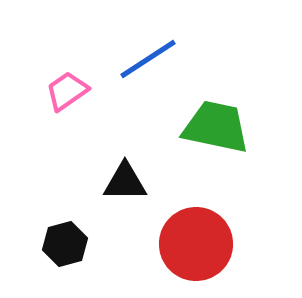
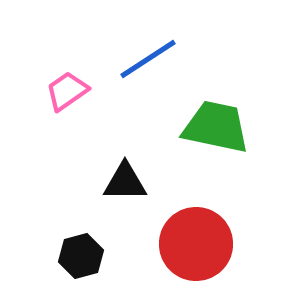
black hexagon: moved 16 px right, 12 px down
